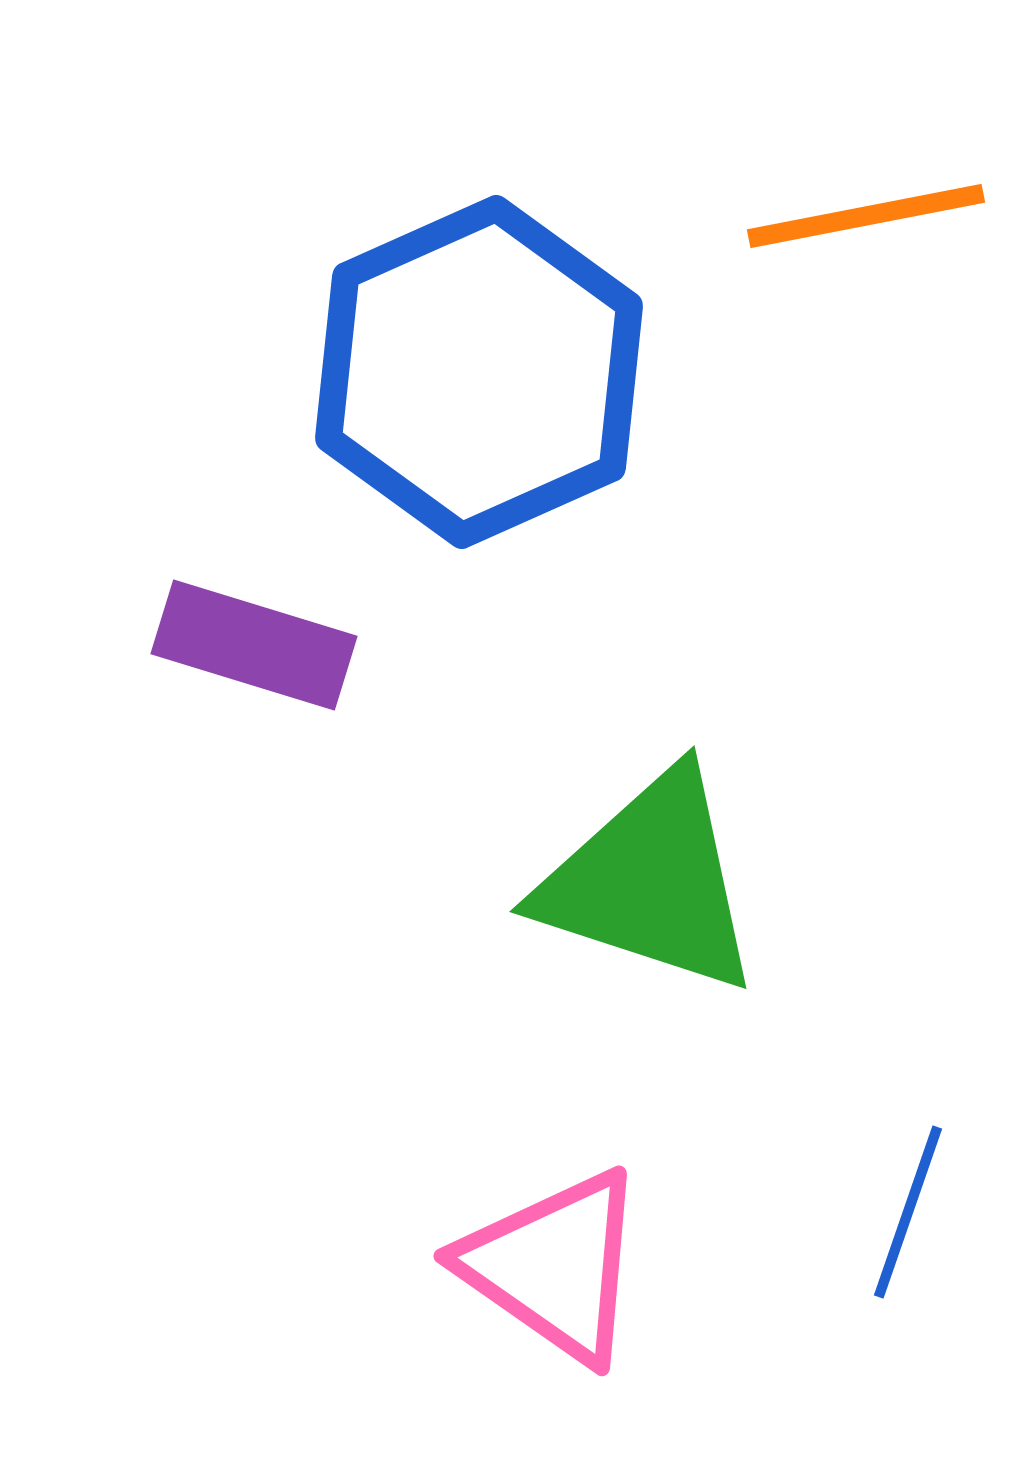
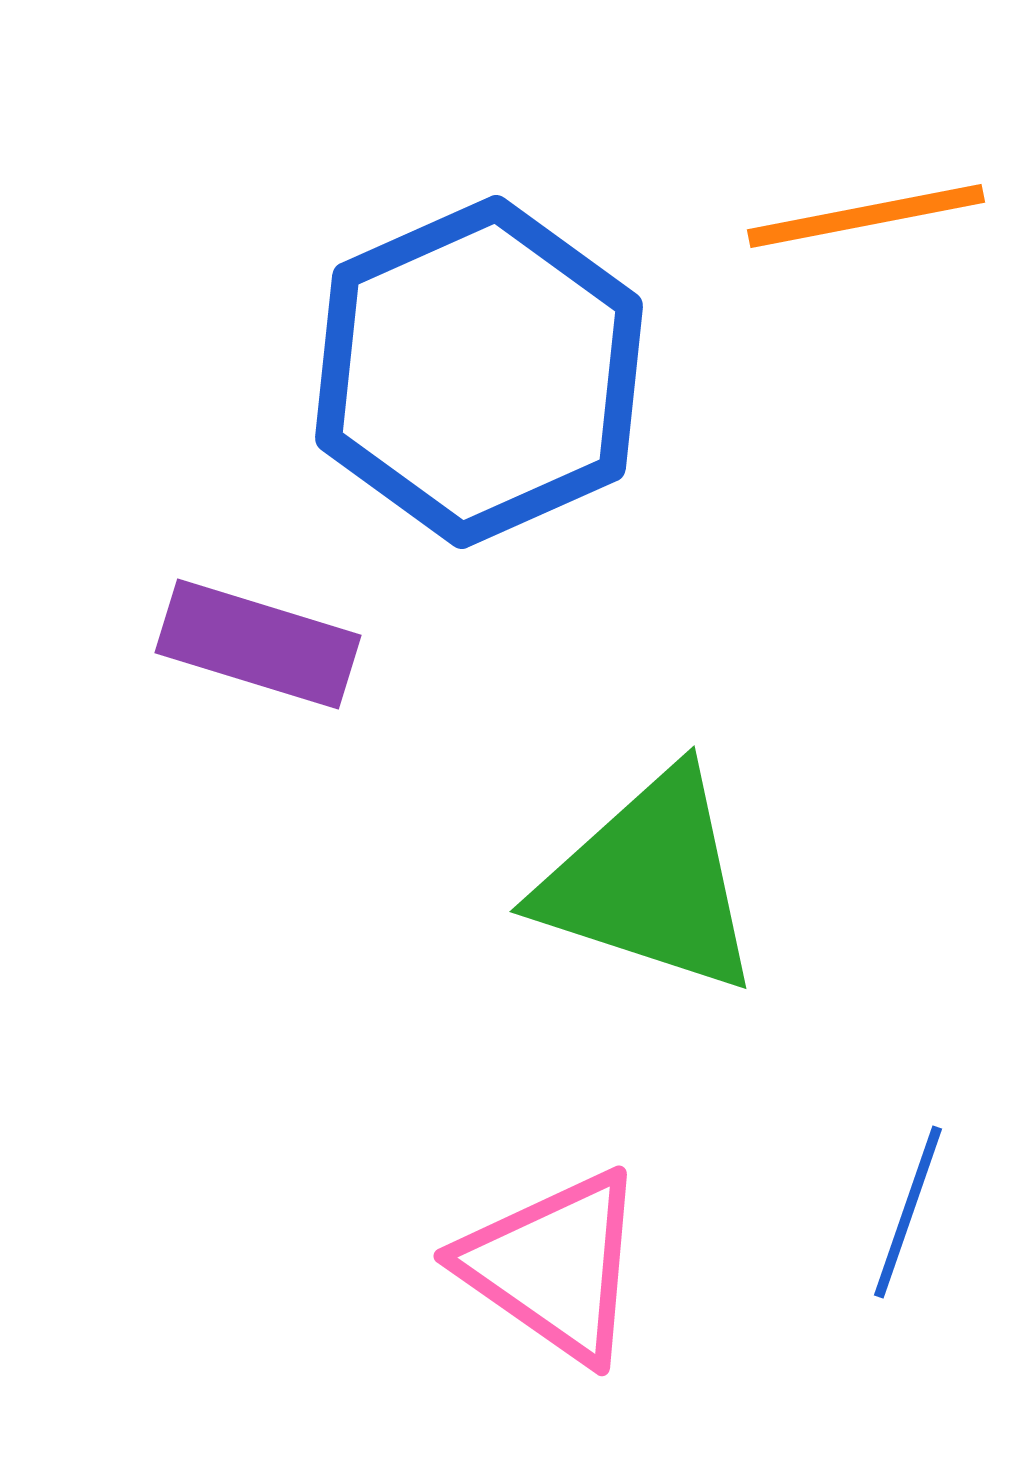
purple rectangle: moved 4 px right, 1 px up
